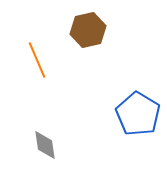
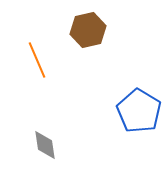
blue pentagon: moved 1 px right, 3 px up
